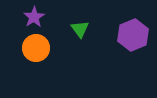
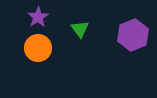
purple star: moved 4 px right
orange circle: moved 2 px right
